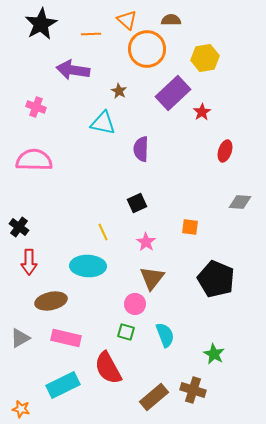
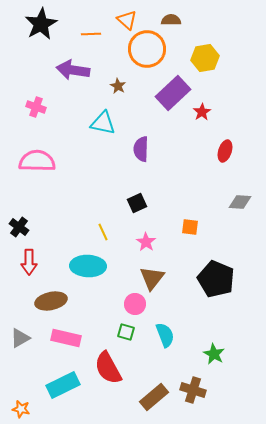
brown star: moved 1 px left, 5 px up
pink semicircle: moved 3 px right, 1 px down
